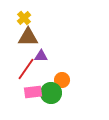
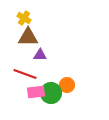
yellow cross: rotated 16 degrees counterclockwise
purple triangle: moved 1 px left, 1 px up
red line: moved 1 px left, 5 px down; rotated 75 degrees clockwise
orange circle: moved 5 px right, 5 px down
pink rectangle: moved 3 px right
